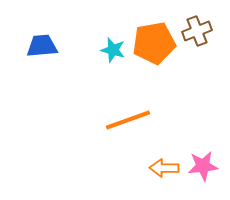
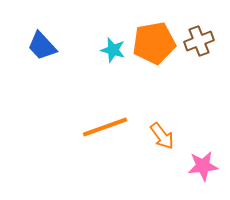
brown cross: moved 2 px right, 10 px down
blue trapezoid: rotated 128 degrees counterclockwise
orange line: moved 23 px left, 7 px down
orange arrow: moved 2 px left, 32 px up; rotated 128 degrees counterclockwise
